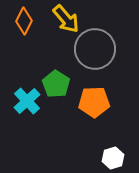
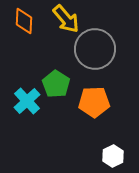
orange diamond: rotated 24 degrees counterclockwise
white hexagon: moved 2 px up; rotated 10 degrees counterclockwise
